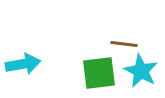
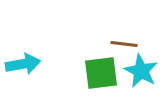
green square: moved 2 px right
